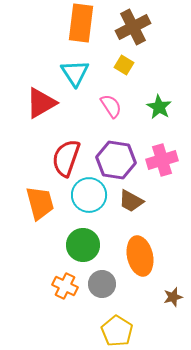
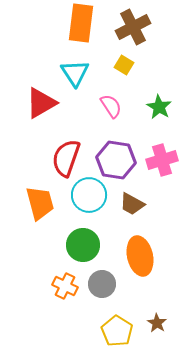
brown trapezoid: moved 1 px right, 3 px down
brown star: moved 16 px left, 26 px down; rotated 24 degrees counterclockwise
